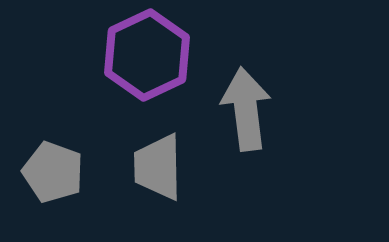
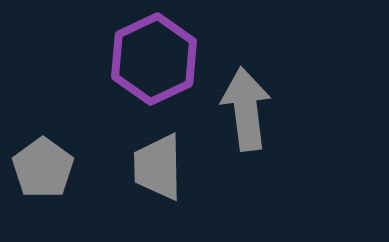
purple hexagon: moved 7 px right, 4 px down
gray pentagon: moved 10 px left, 4 px up; rotated 16 degrees clockwise
